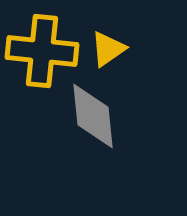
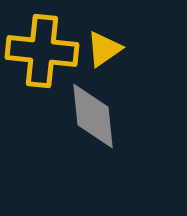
yellow triangle: moved 4 px left
